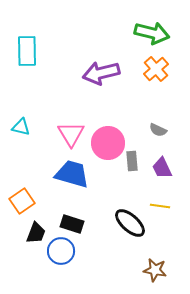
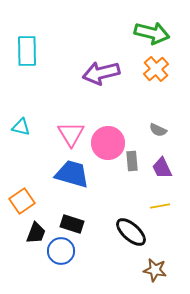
yellow line: rotated 18 degrees counterclockwise
black ellipse: moved 1 px right, 9 px down
